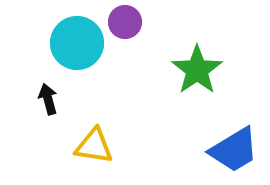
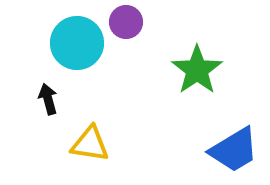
purple circle: moved 1 px right
yellow triangle: moved 4 px left, 2 px up
